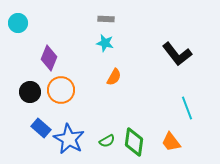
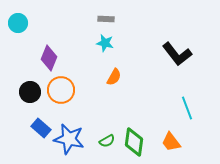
blue star: rotated 16 degrees counterclockwise
